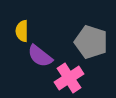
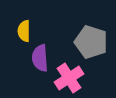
yellow semicircle: moved 2 px right
purple semicircle: moved 2 px down; rotated 48 degrees clockwise
